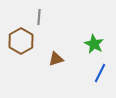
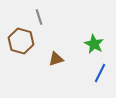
gray line: rotated 21 degrees counterclockwise
brown hexagon: rotated 15 degrees counterclockwise
